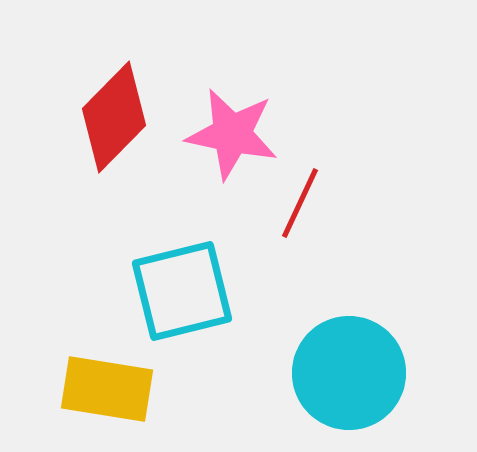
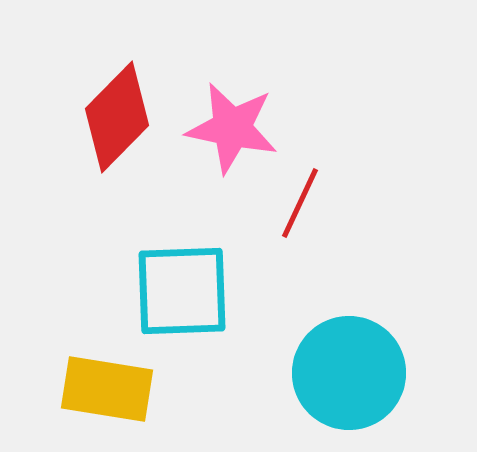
red diamond: moved 3 px right
pink star: moved 6 px up
cyan square: rotated 12 degrees clockwise
